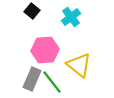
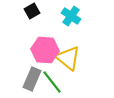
black square: rotated 21 degrees clockwise
cyan cross: moved 1 px up; rotated 18 degrees counterclockwise
pink hexagon: rotated 8 degrees clockwise
yellow triangle: moved 11 px left, 7 px up
